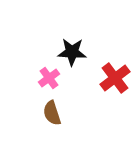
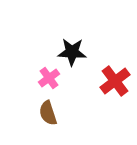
red cross: moved 3 px down
brown semicircle: moved 4 px left
